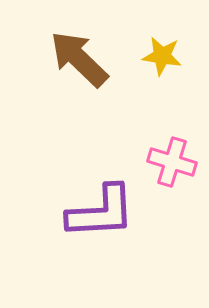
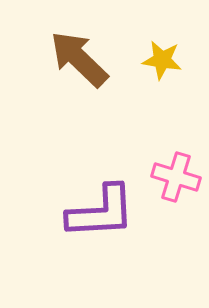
yellow star: moved 4 px down
pink cross: moved 4 px right, 15 px down
